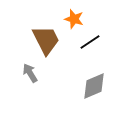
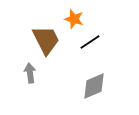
gray arrow: rotated 24 degrees clockwise
